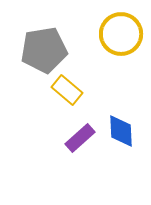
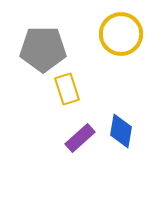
gray pentagon: moved 1 px left, 1 px up; rotated 9 degrees clockwise
yellow rectangle: moved 1 px up; rotated 32 degrees clockwise
blue diamond: rotated 12 degrees clockwise
